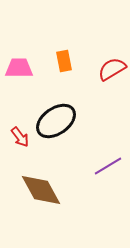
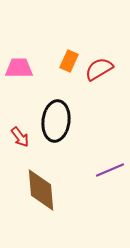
orange rectangle: moved 5 px right; rotated 35 degrees clockwise
red semicircle: moved 13 px left
black ellipse: rotated 48 degrees counterclockwise
purple line: moved 2 px right, 4 px down; rotated 8 degrees clockwise
brown diamond: rotated 24 degrees clockwise
